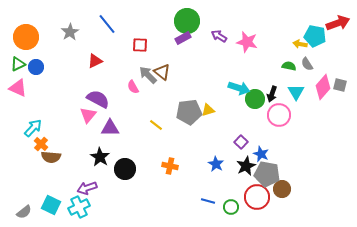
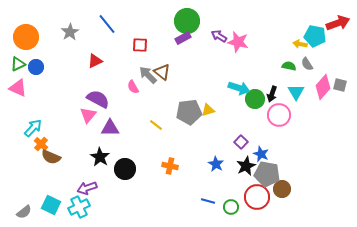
pink star at (247, 42): moved 9 px left
brown semicircle at (51, 157): rotated 18 degrees clockwise
